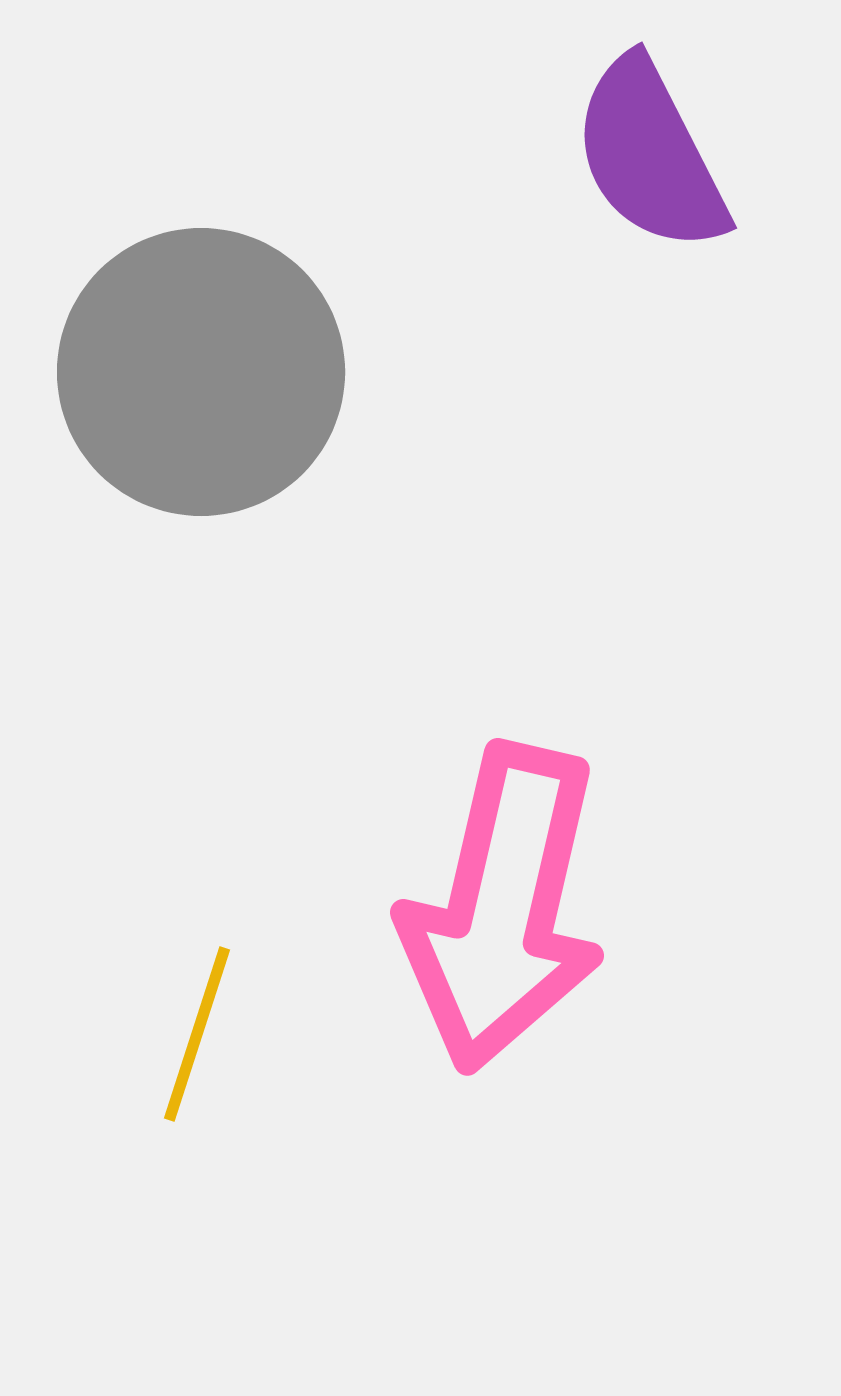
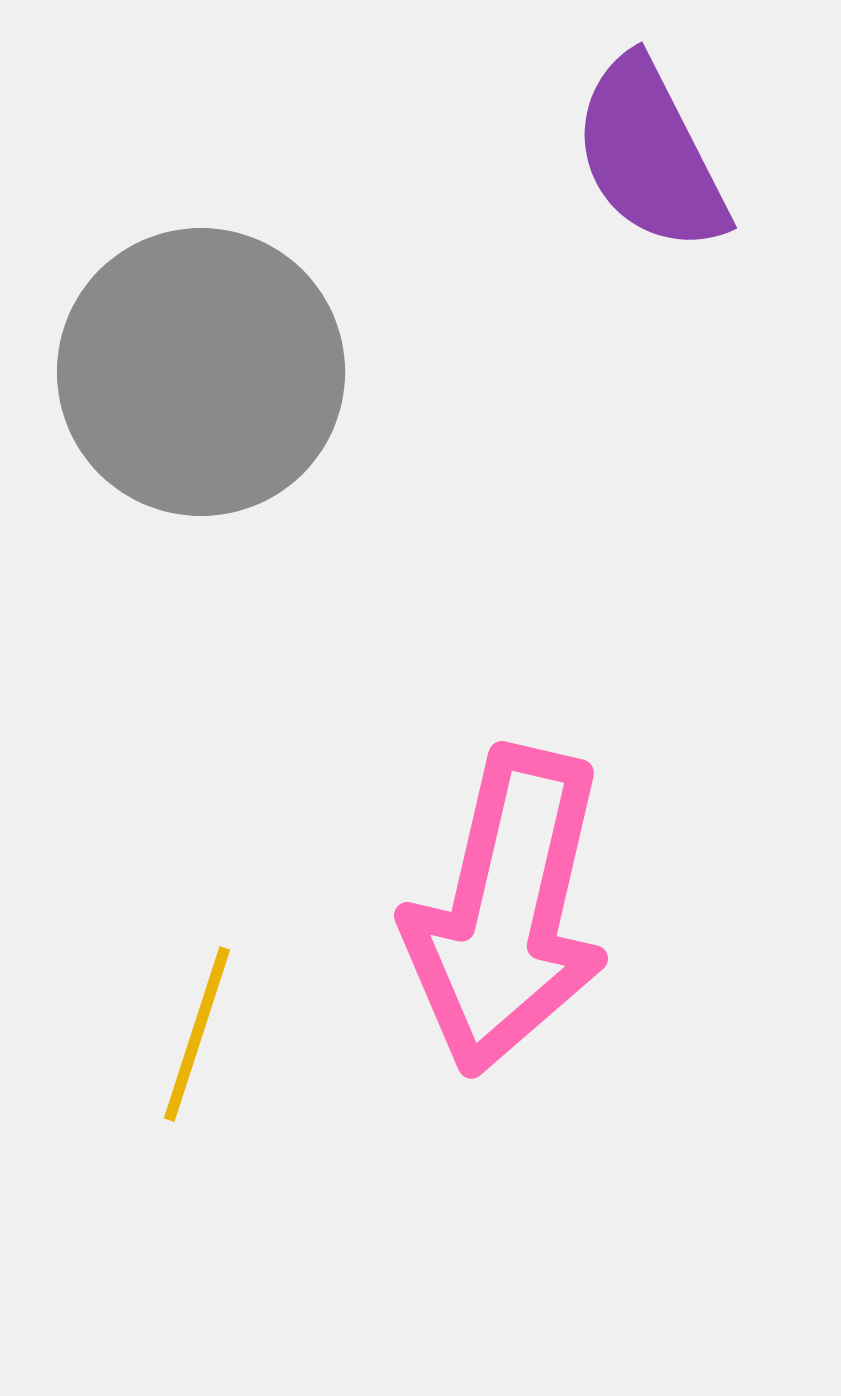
pink arrow: moved 4 px right, 3 px down
